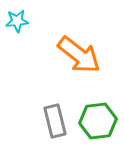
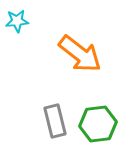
orange arrow: moved 1 px right, 1 px up
green hexagon: moved 3 px down
